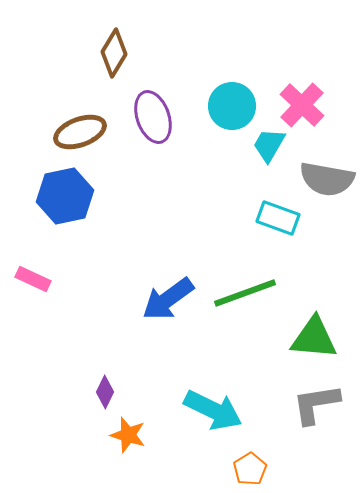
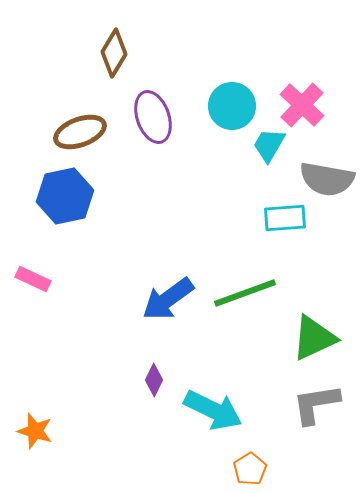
cyan rectangle: moved 7 px right; rotated 24 degrees counterclockwise
green triangle: rotated 30 degrees counterclockwise
purple diamond: moved 49 px right, 12 px up
orange star: moved 93 px left, 4 px up
